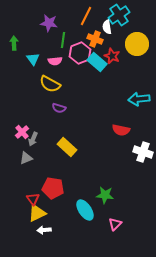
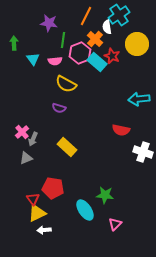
orange cross: rotated 21 degrees clockwise
yellow semicircle: moved 16 px right
